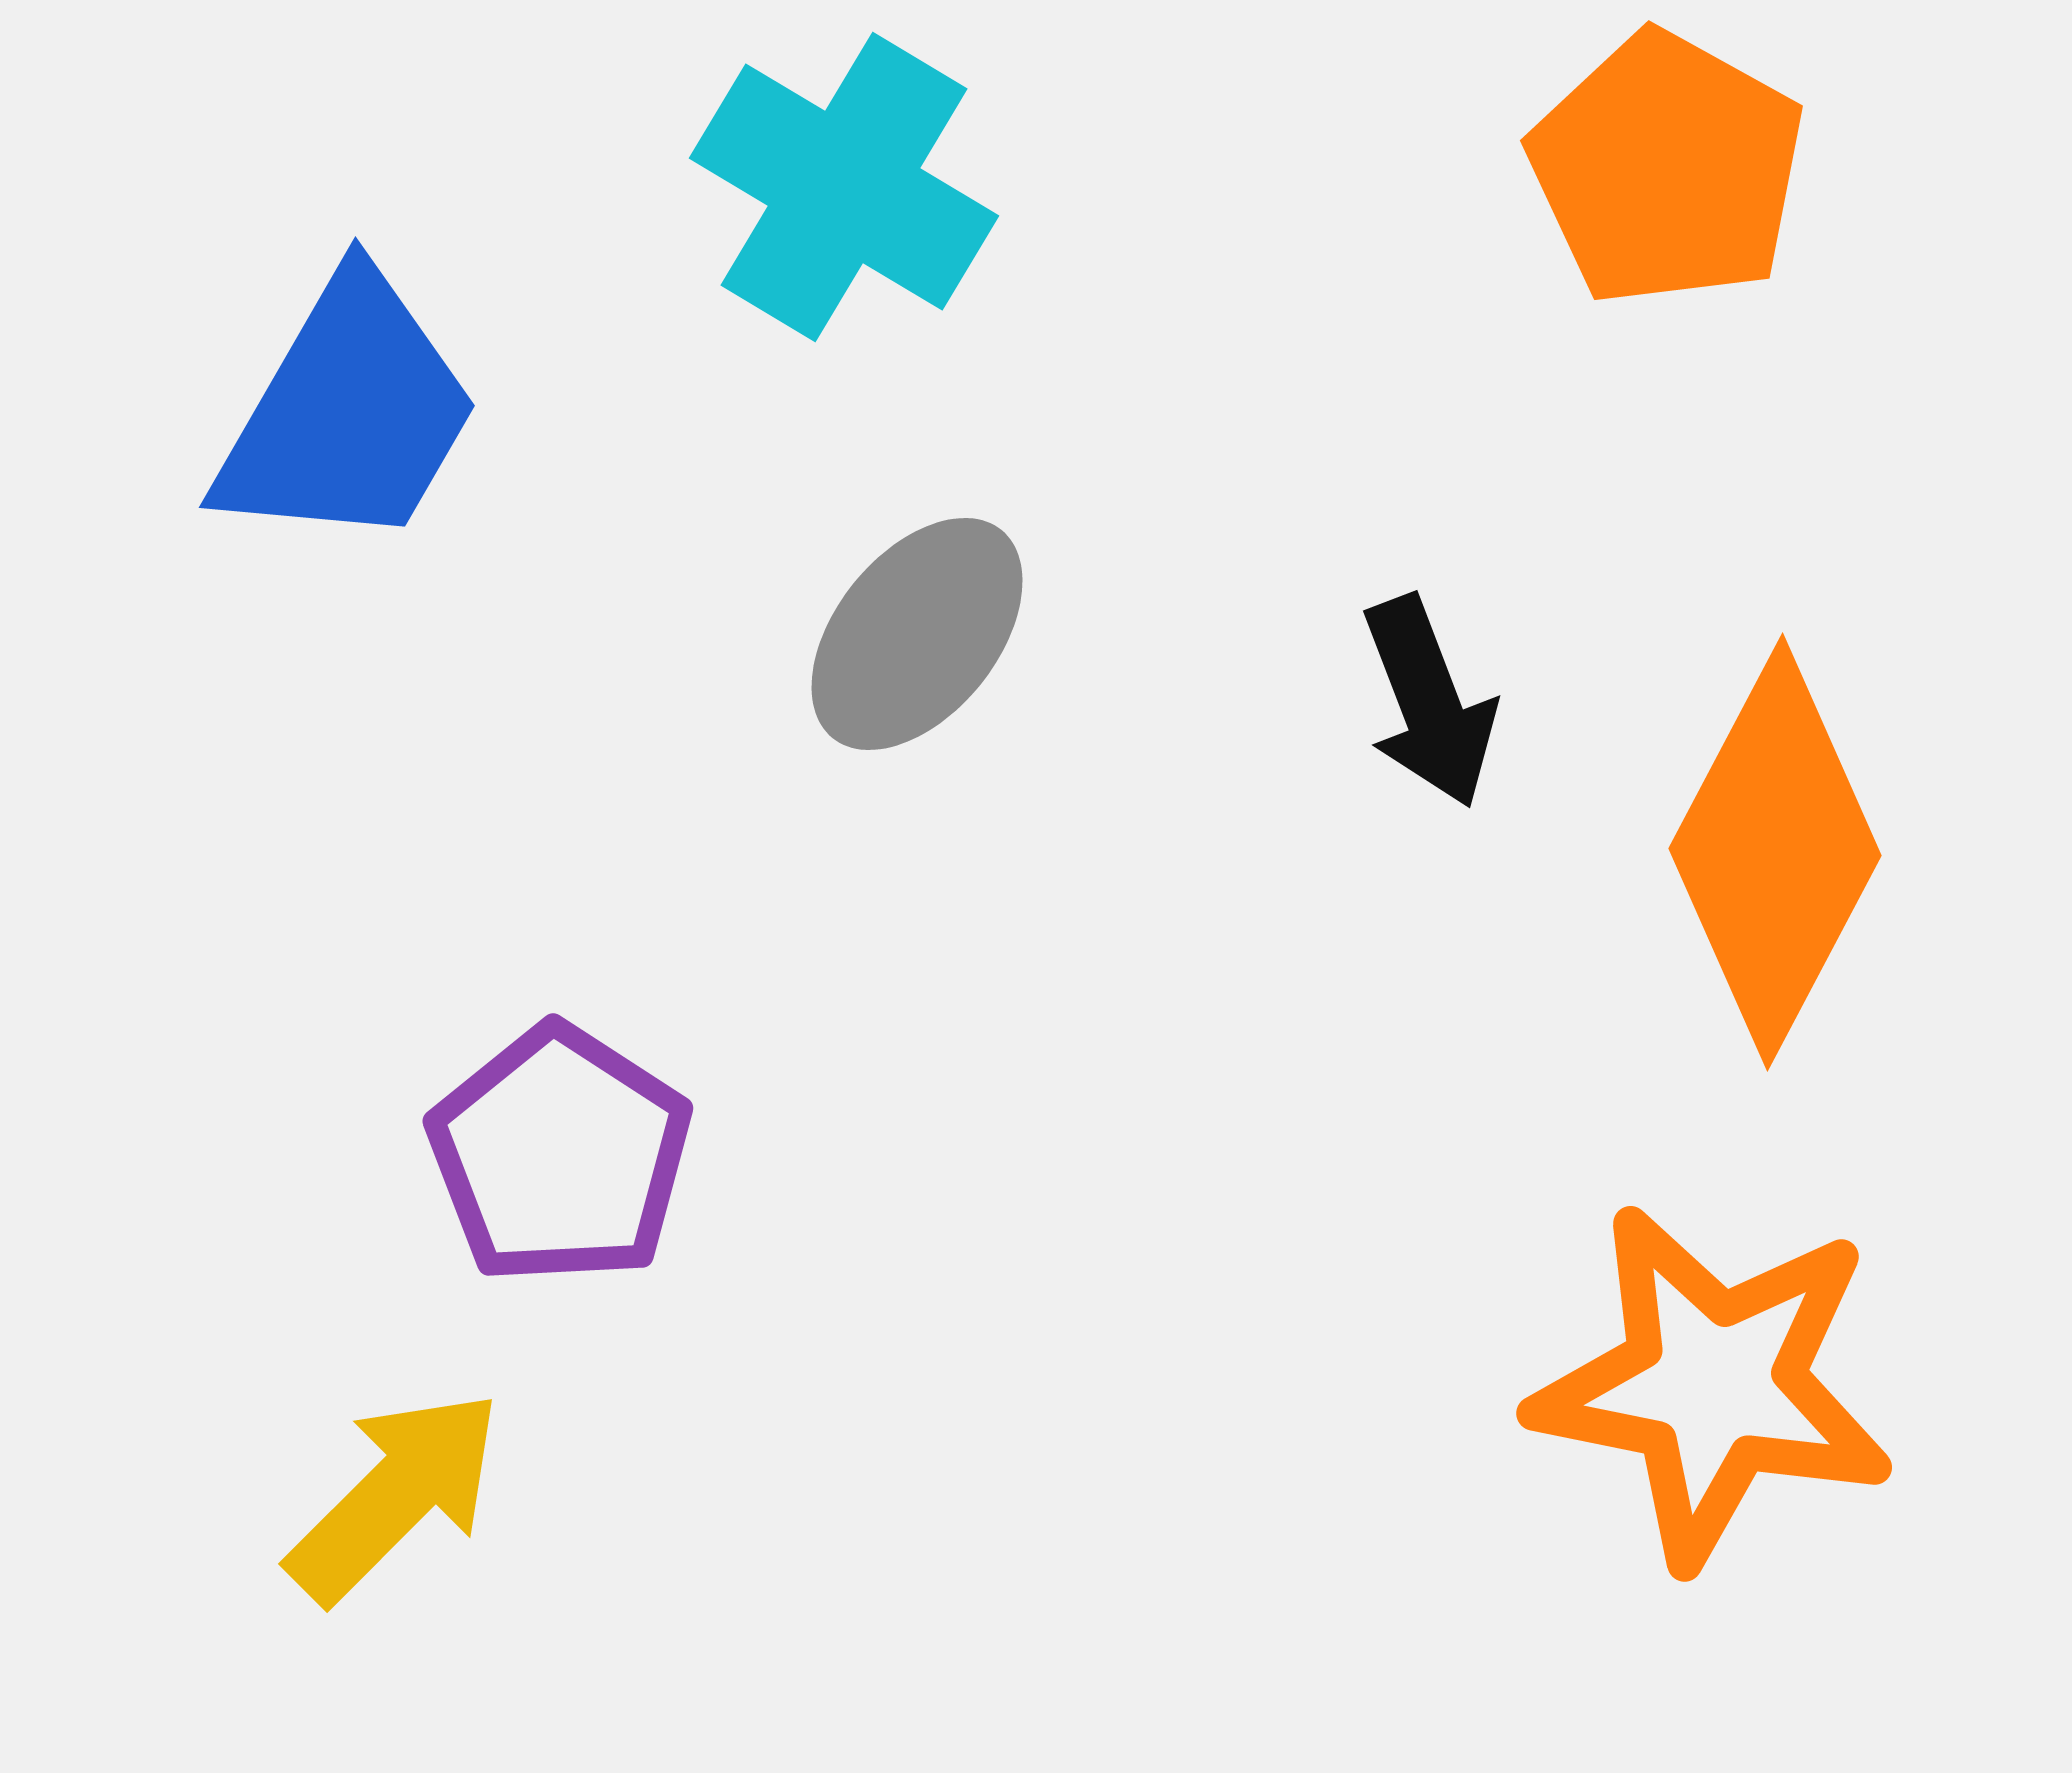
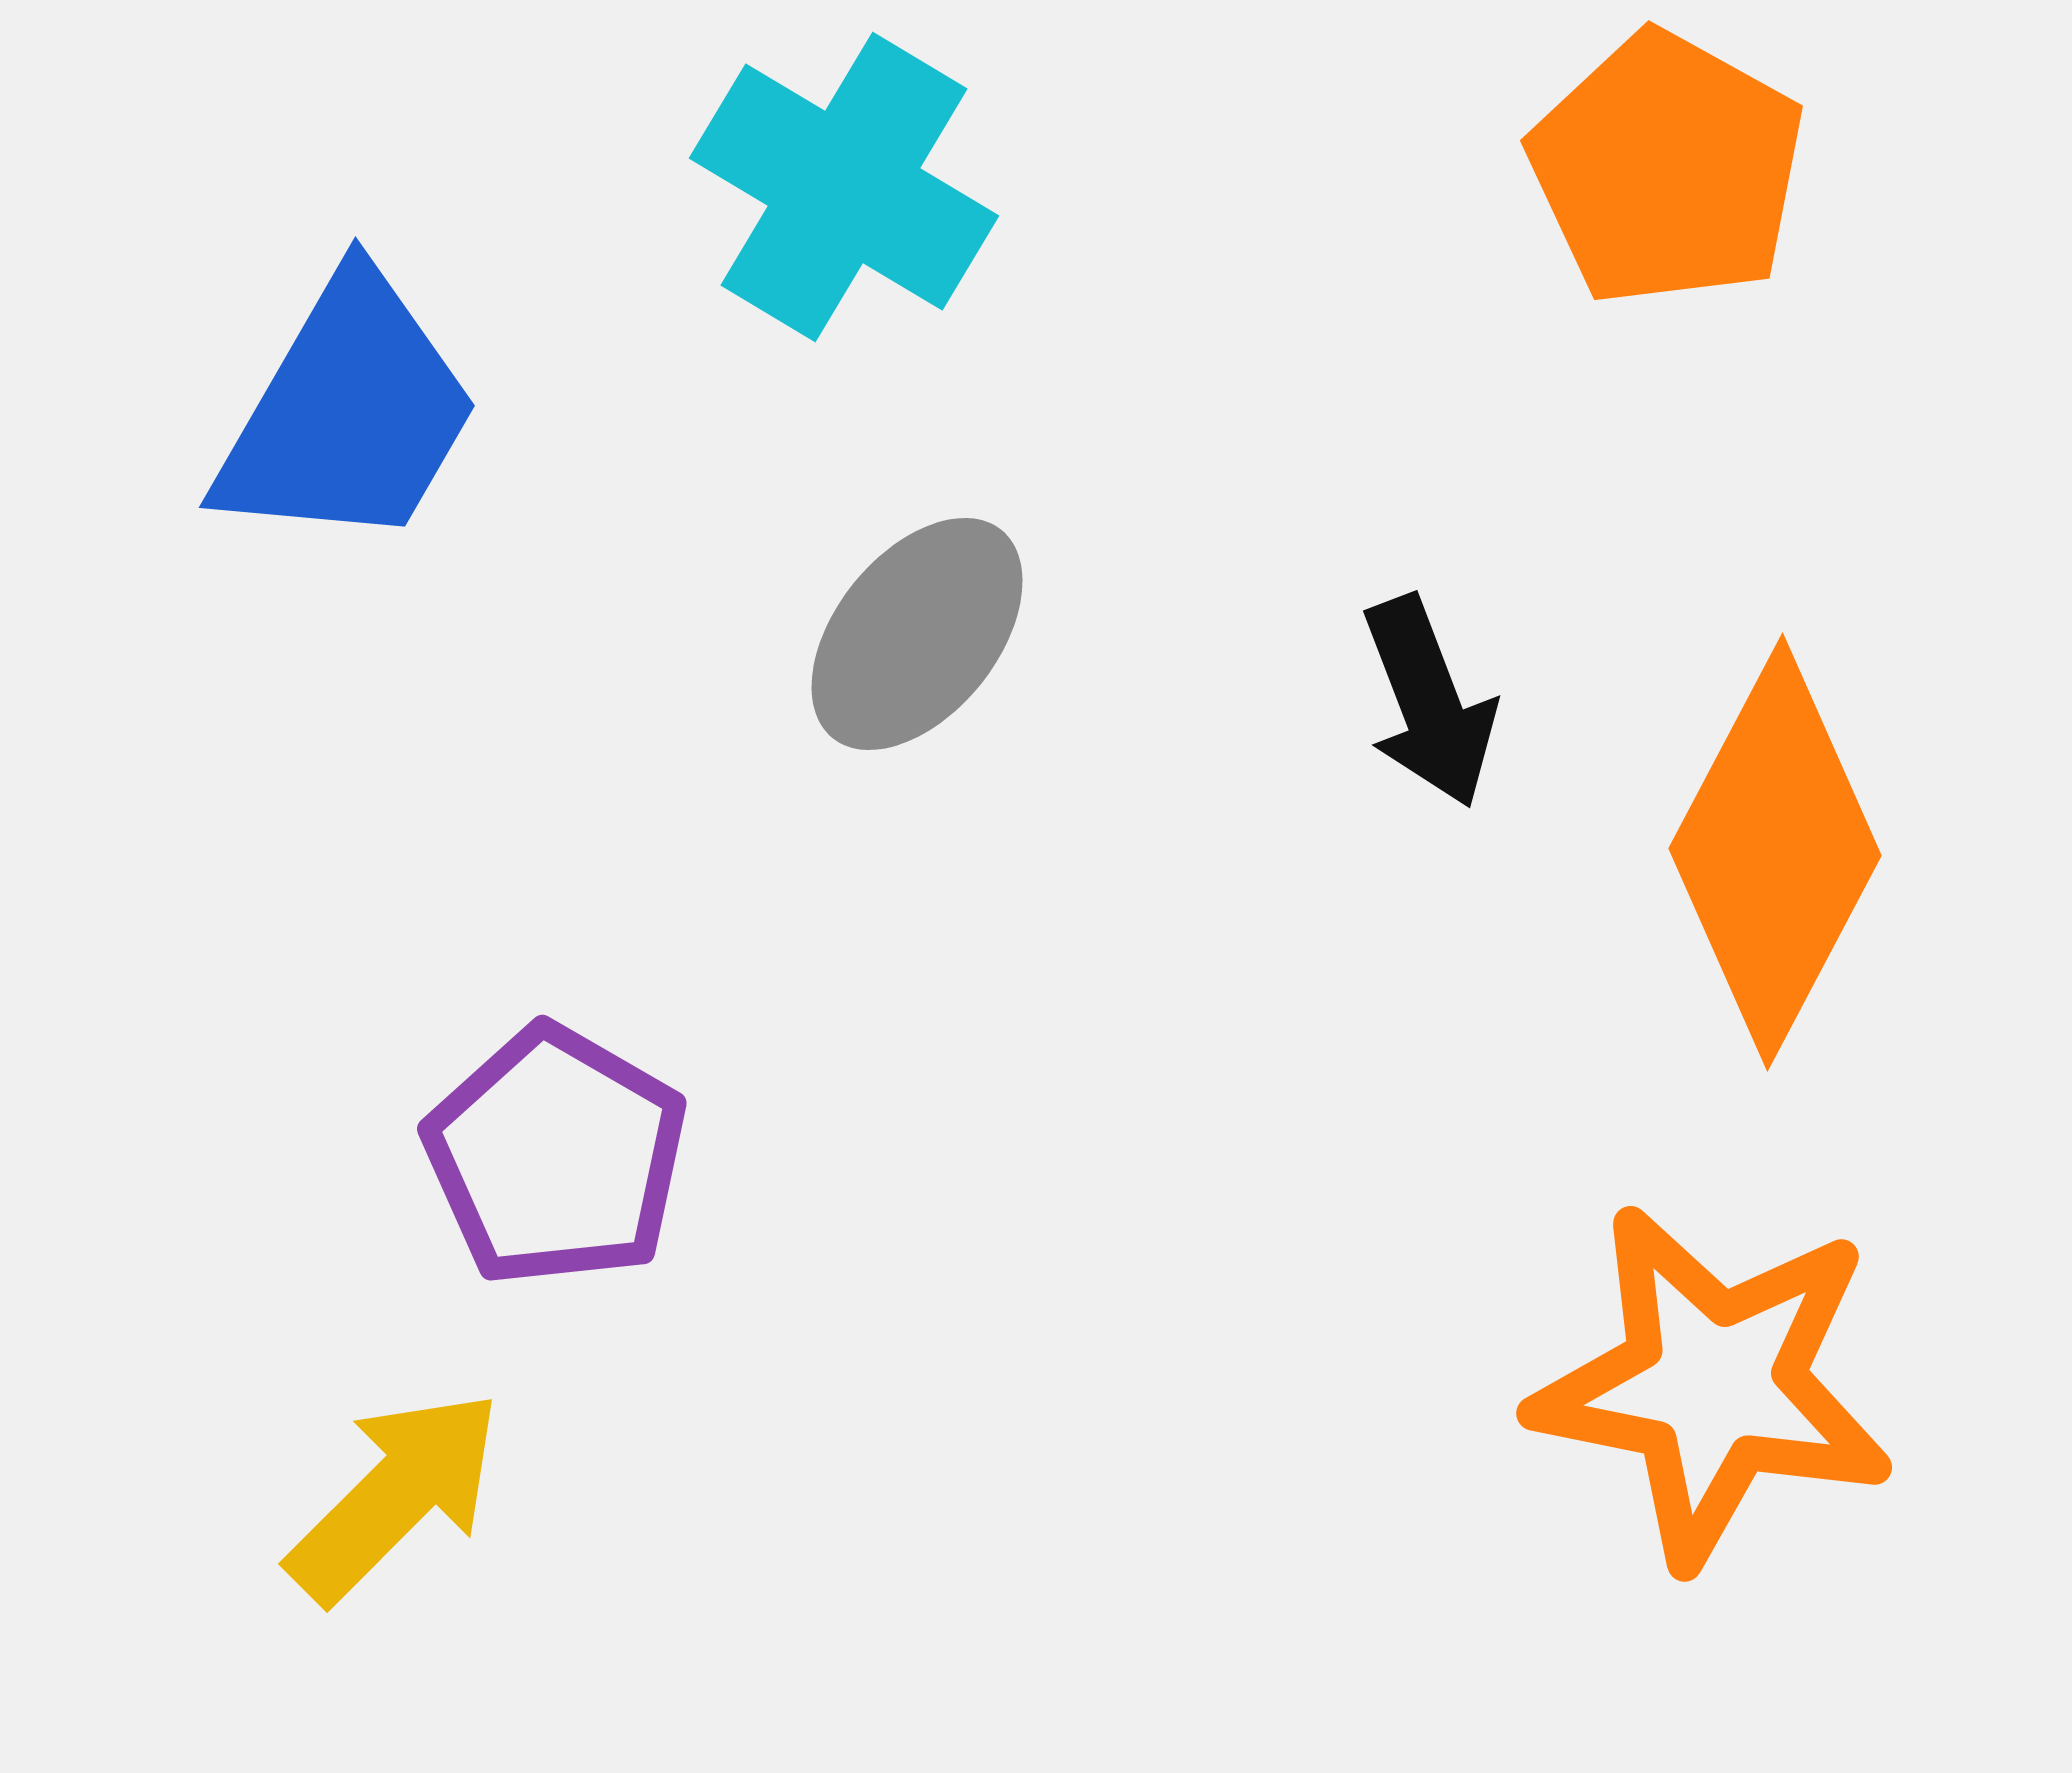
purple pentagon: moved 4 px left, 1 px down; rotated 3 degrees counterclockwise
